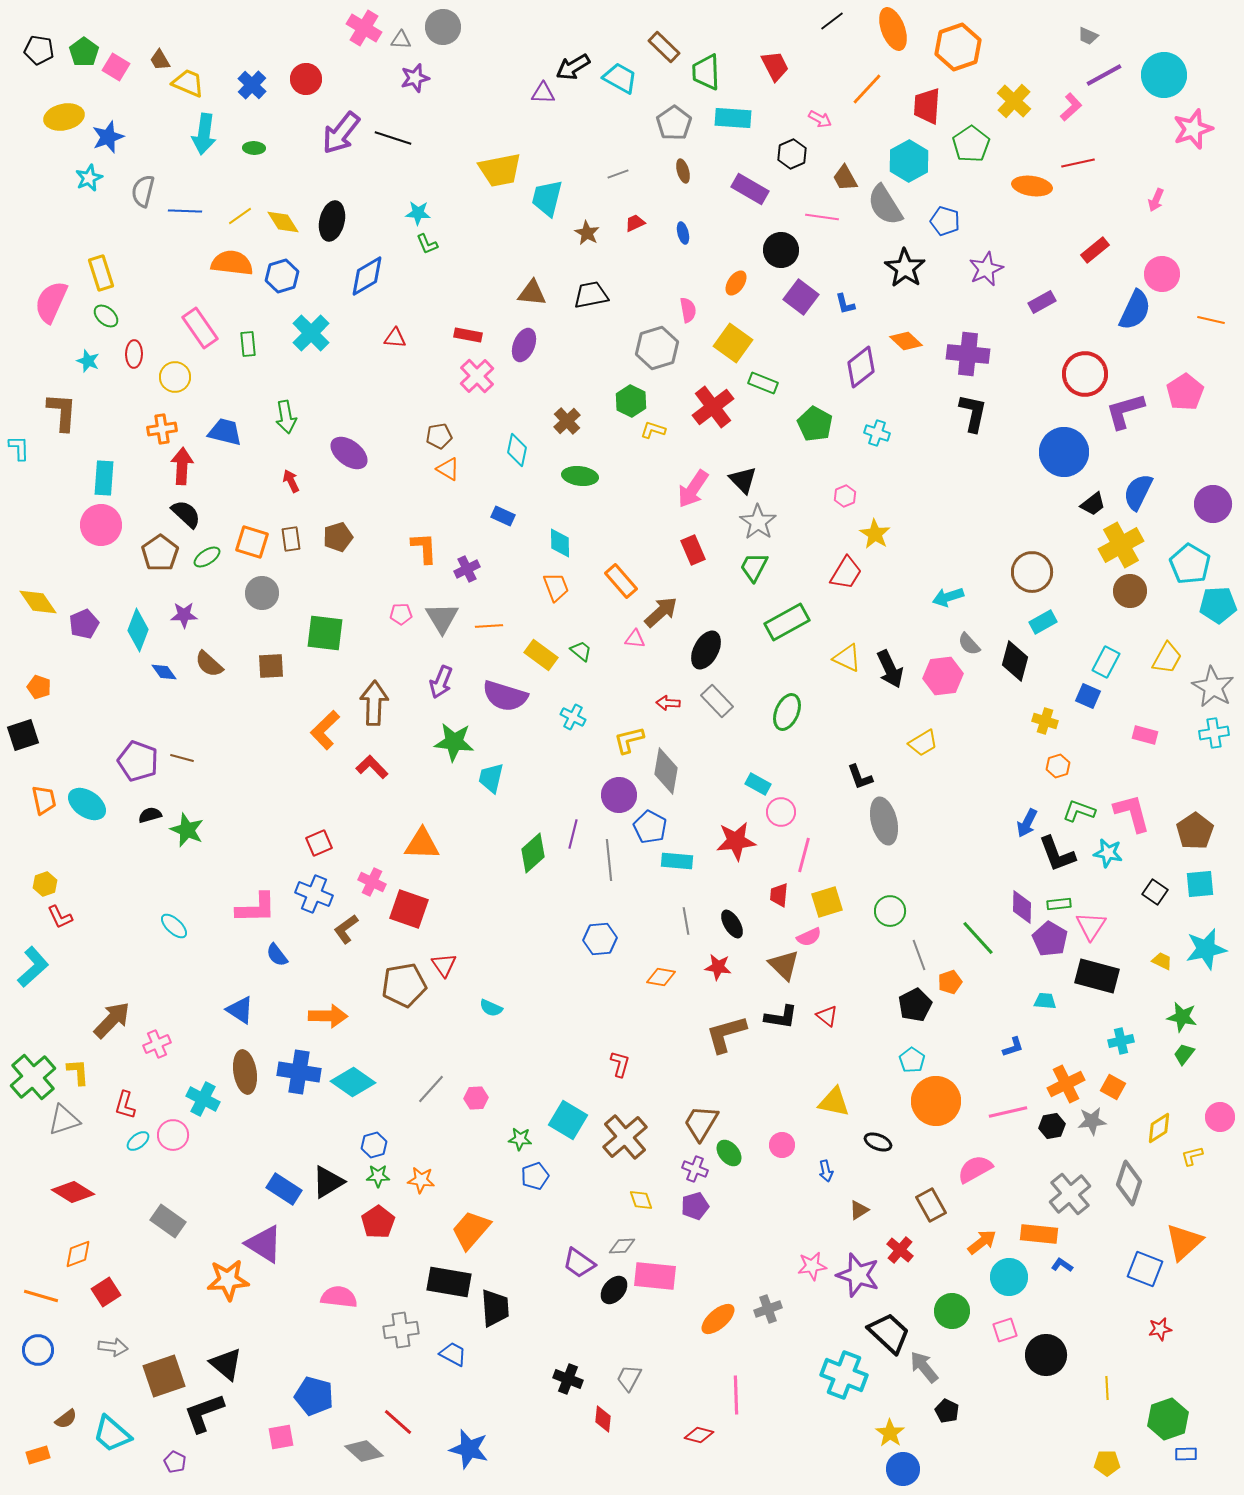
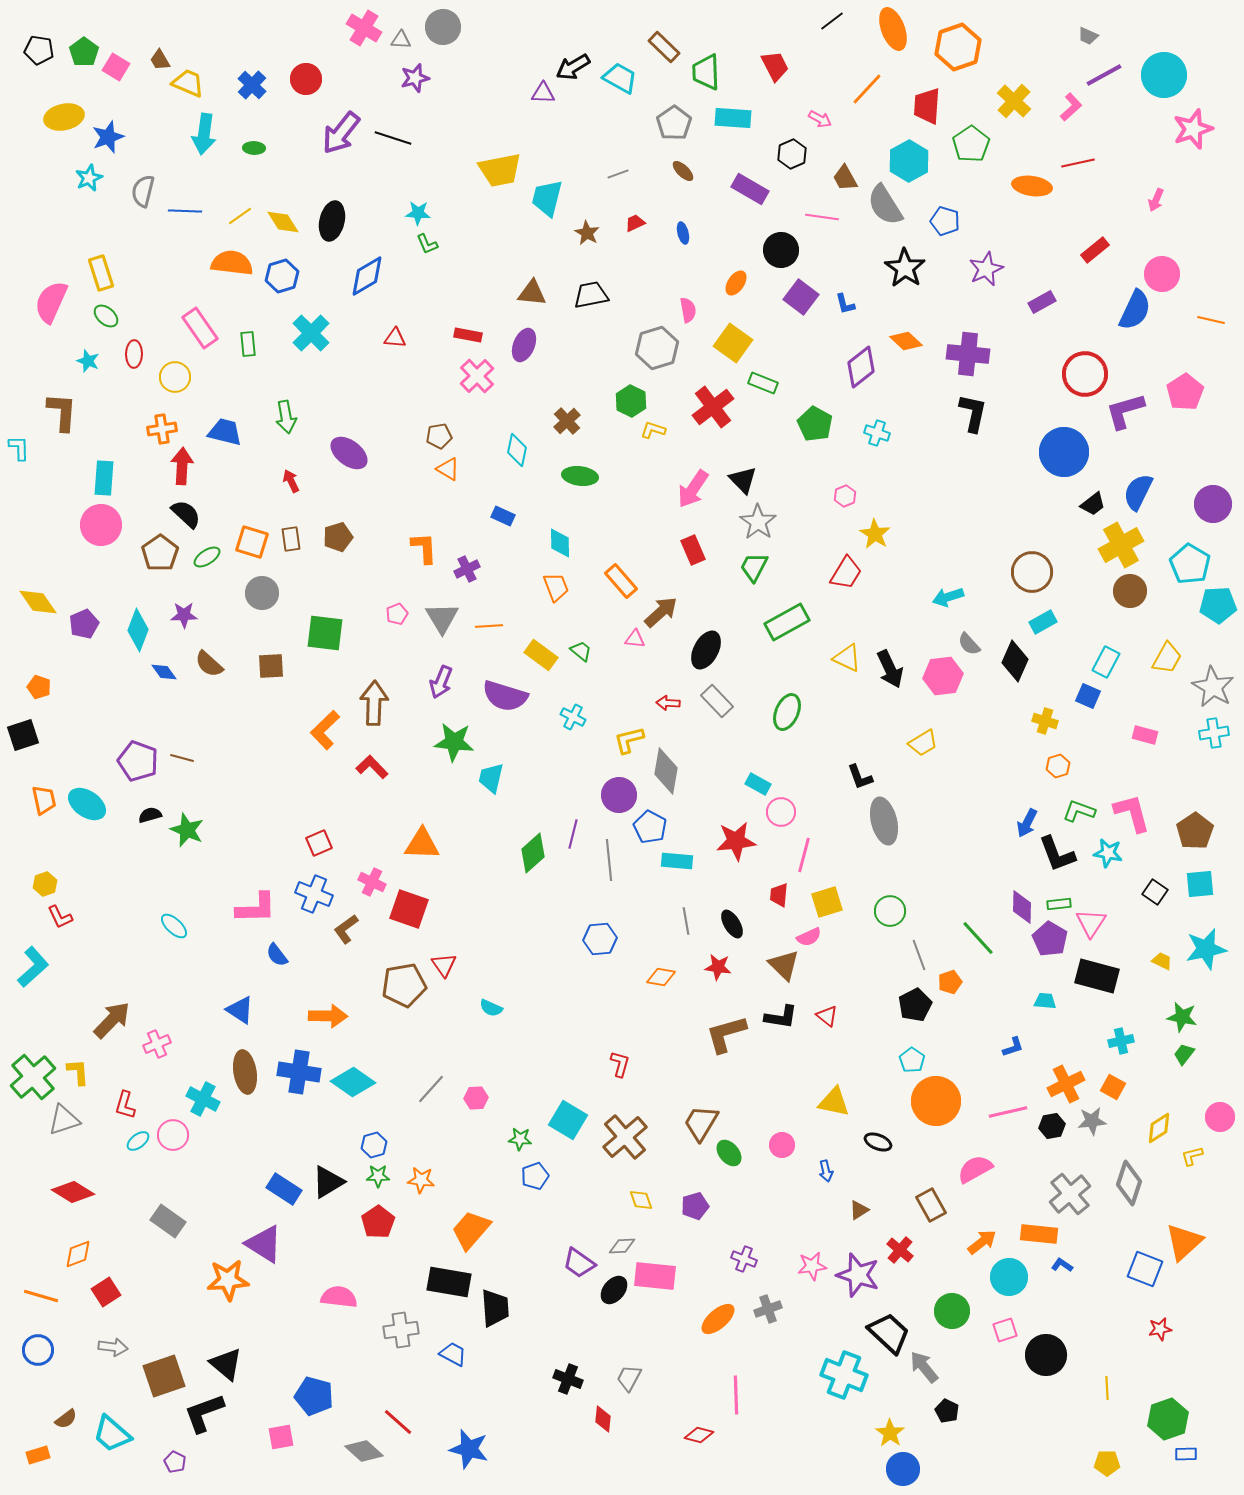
brown ellipse at (683, 171): rotated 30 degrees counterclockwise
pink pentagon at (401, 614): moved 4 px left; rotated 20 degrees counterclockwise
black diamond at (1015, 661): rotated 9 degrees clockwise
pink triangle at (1091, 926): moved 3 px up
purple cross at (695, 1169): moved 49 px right, 90 px down
